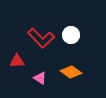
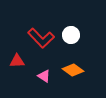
orange diamond: moved 2 px right, 2 px up
pink triangle: moved 4 px right, 2 px up
